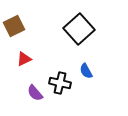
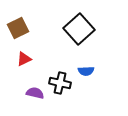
brown square: moved 4 px right, 2 px down
blue semicircle: rotated 63 degrees counterclockwise
purple semicircle: rotated 144 degrees clockwise
